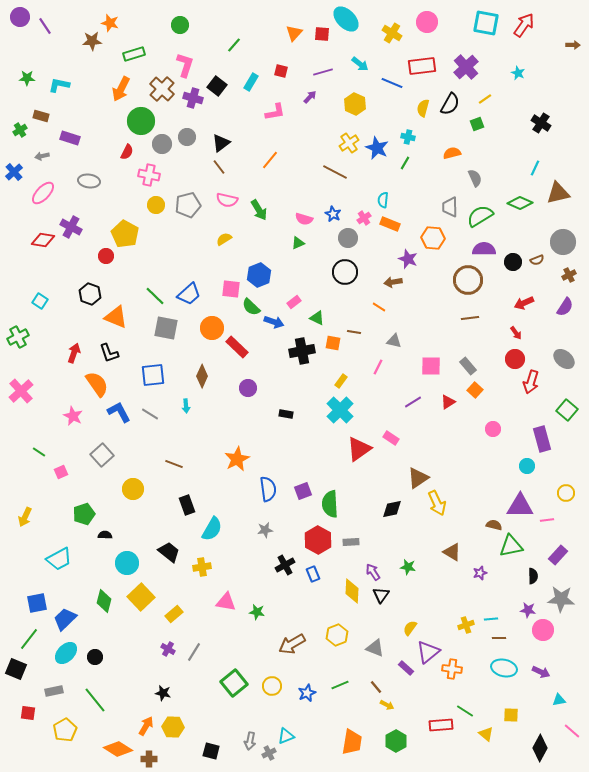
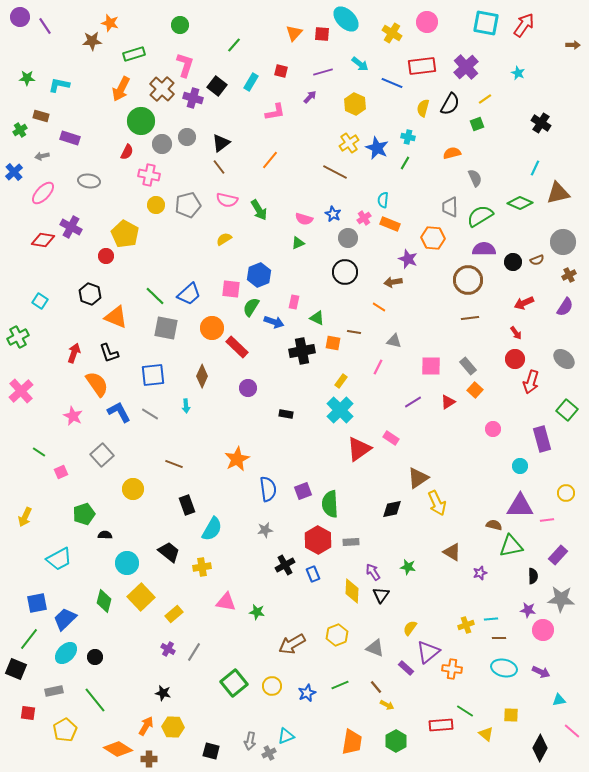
pink rectangle at (294, 302): rotated 40 degrees counterclockwise
green semicircle at (251, 307): rotated 78 degrees clockwise
cyan circle at (527, 466): moved 7 px left
